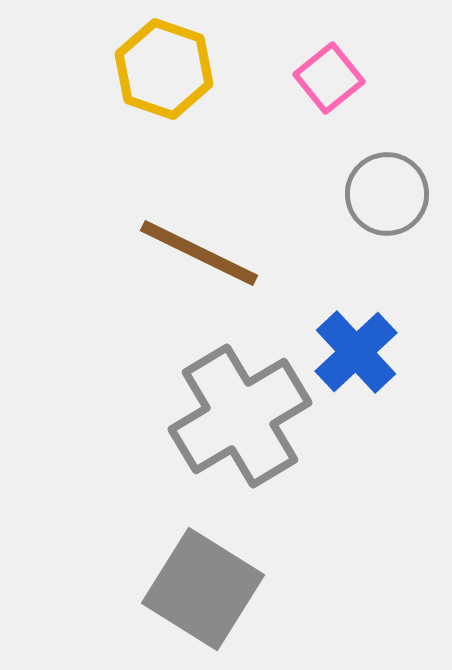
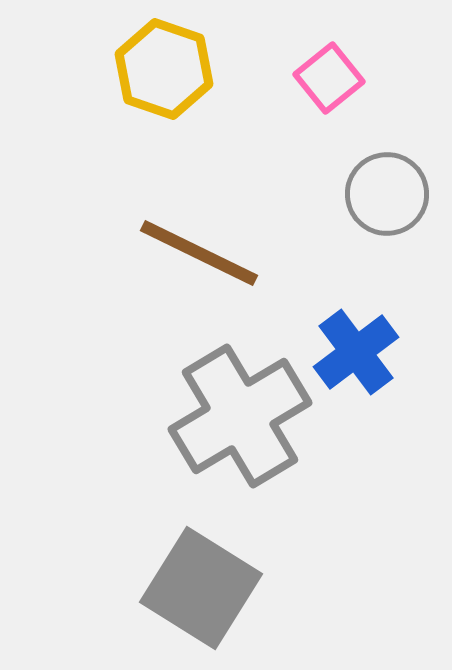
blue cross: rotated 6 degrees clockwise
gray square: moved 2 px left, 1 px up
